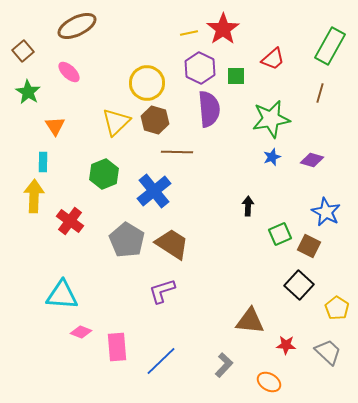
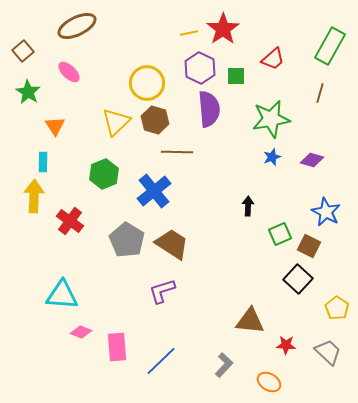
black square at (299, 285): moved 1 px left, 6 px up
